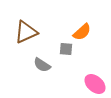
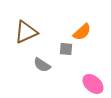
pink ellipse: moved 2 px left
